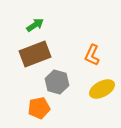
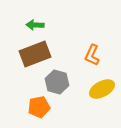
green arrow: rotated 144 degrees counterclockwise
orange pentagon: moved 1 px up
